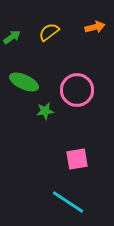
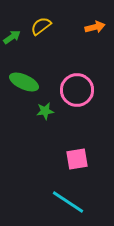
yellow semicircle: moved 8 px left, 6 px up
